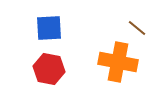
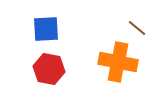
blue square: moved 3 px left, 1 px down
